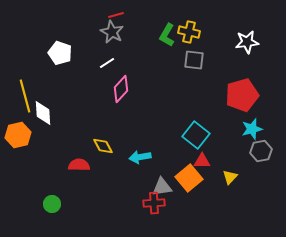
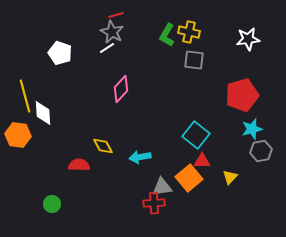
white star: moved 1 px right, 3 px up
white line: moved 15 px up
orange hexagon: rotated 20 degrees clockwise
